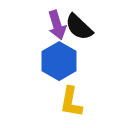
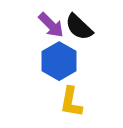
purple arrow: moved 6 px left; rotated 28 degrees counterclockwise
